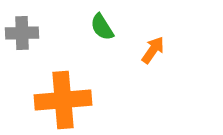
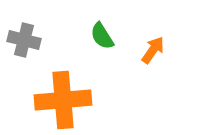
green semicircle: moved 9 px down
gray cross: moved 2 px right, 7 px down; rotated 16 degrees clockwise
